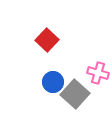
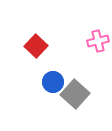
red square: moved 11 px left, 6 px down
pink cross: moved 32 px up; rotated 30 degrees counterclockwise
